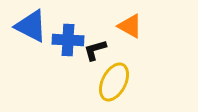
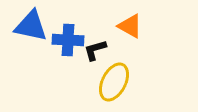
blue triangle: rotated 15 degrees counterclockwise
